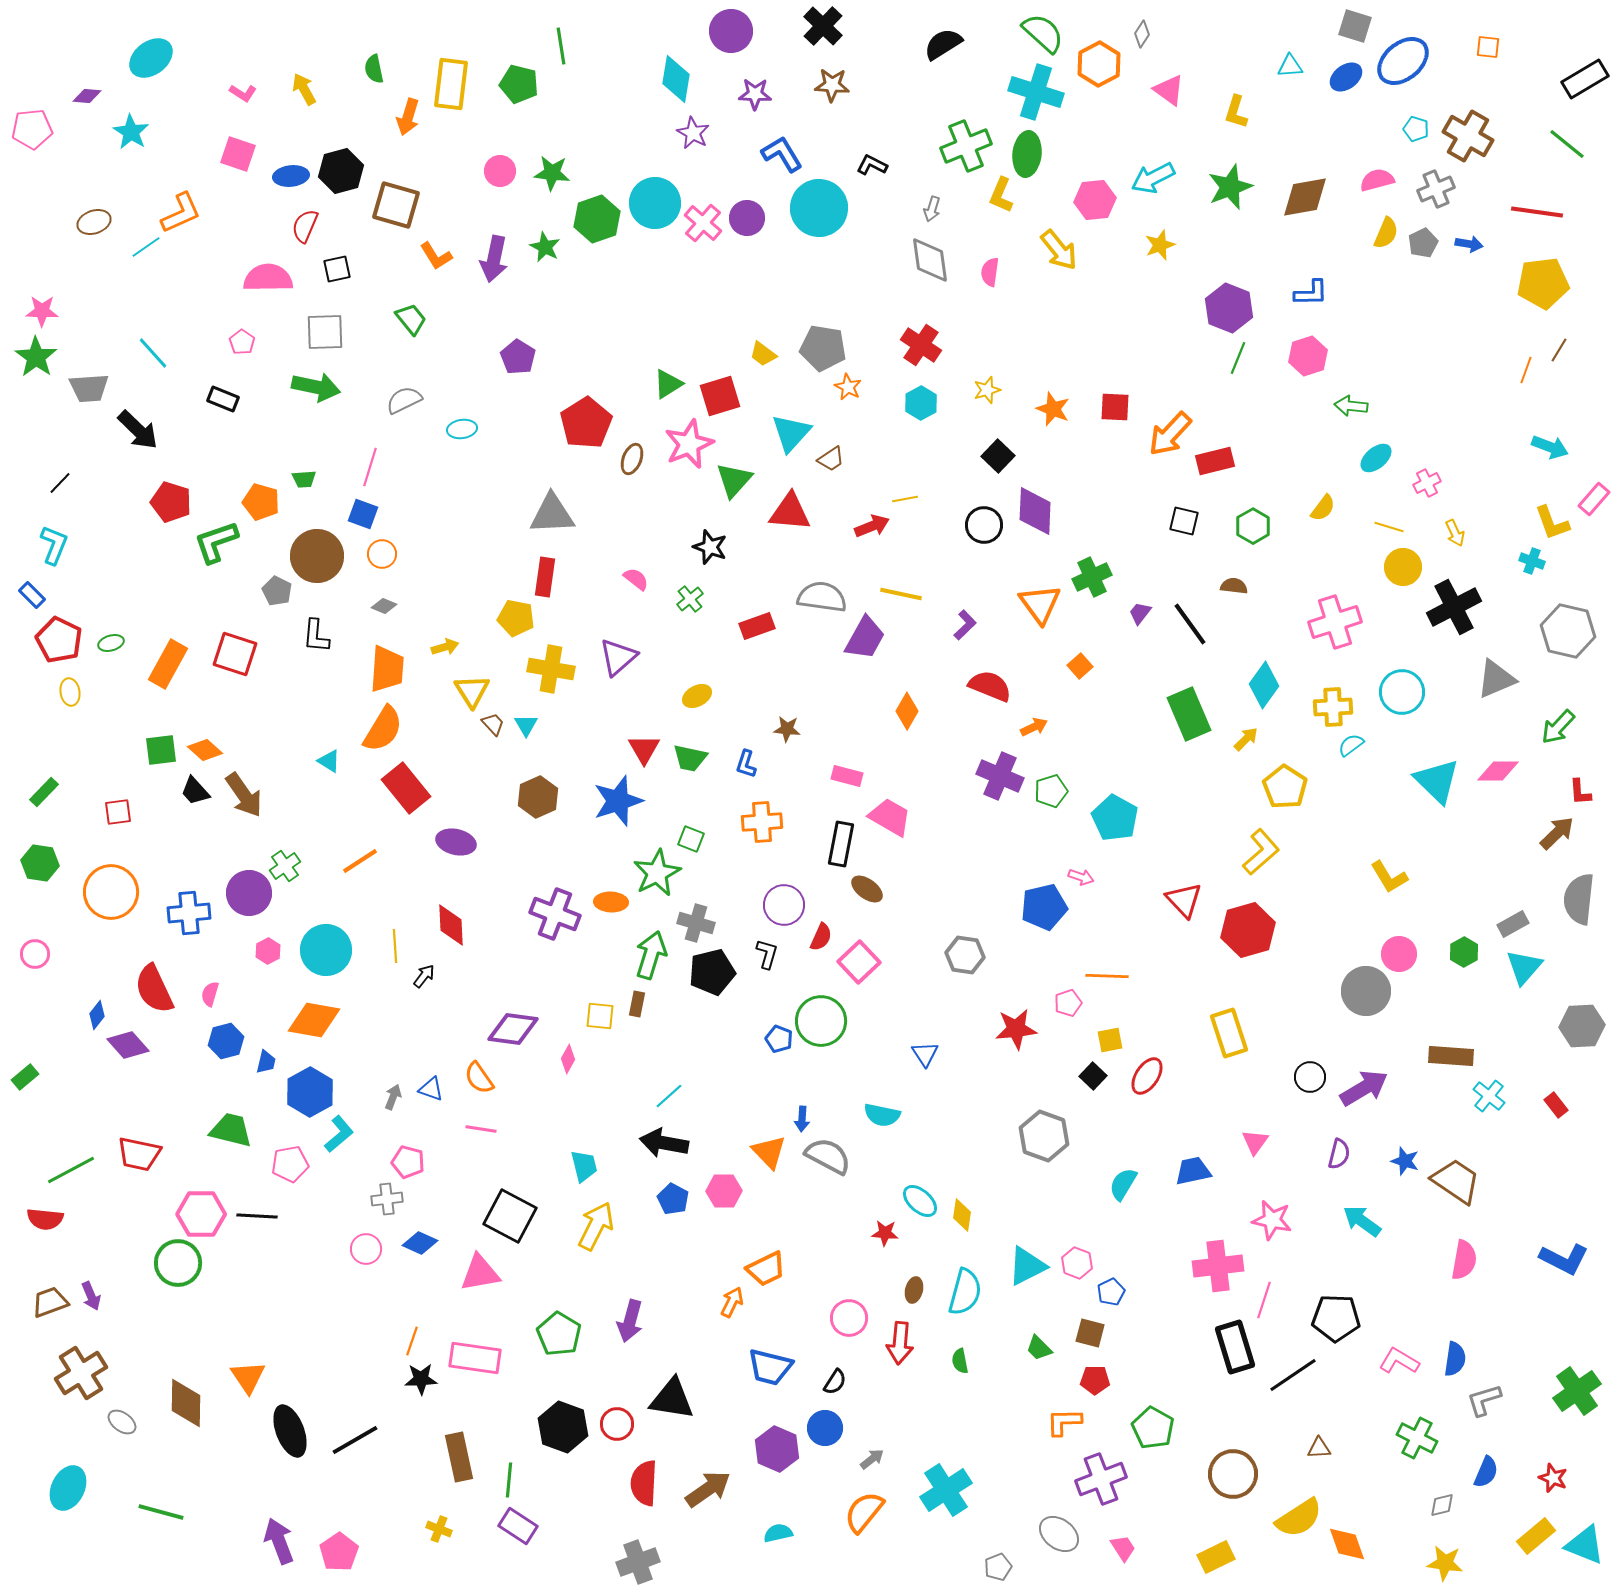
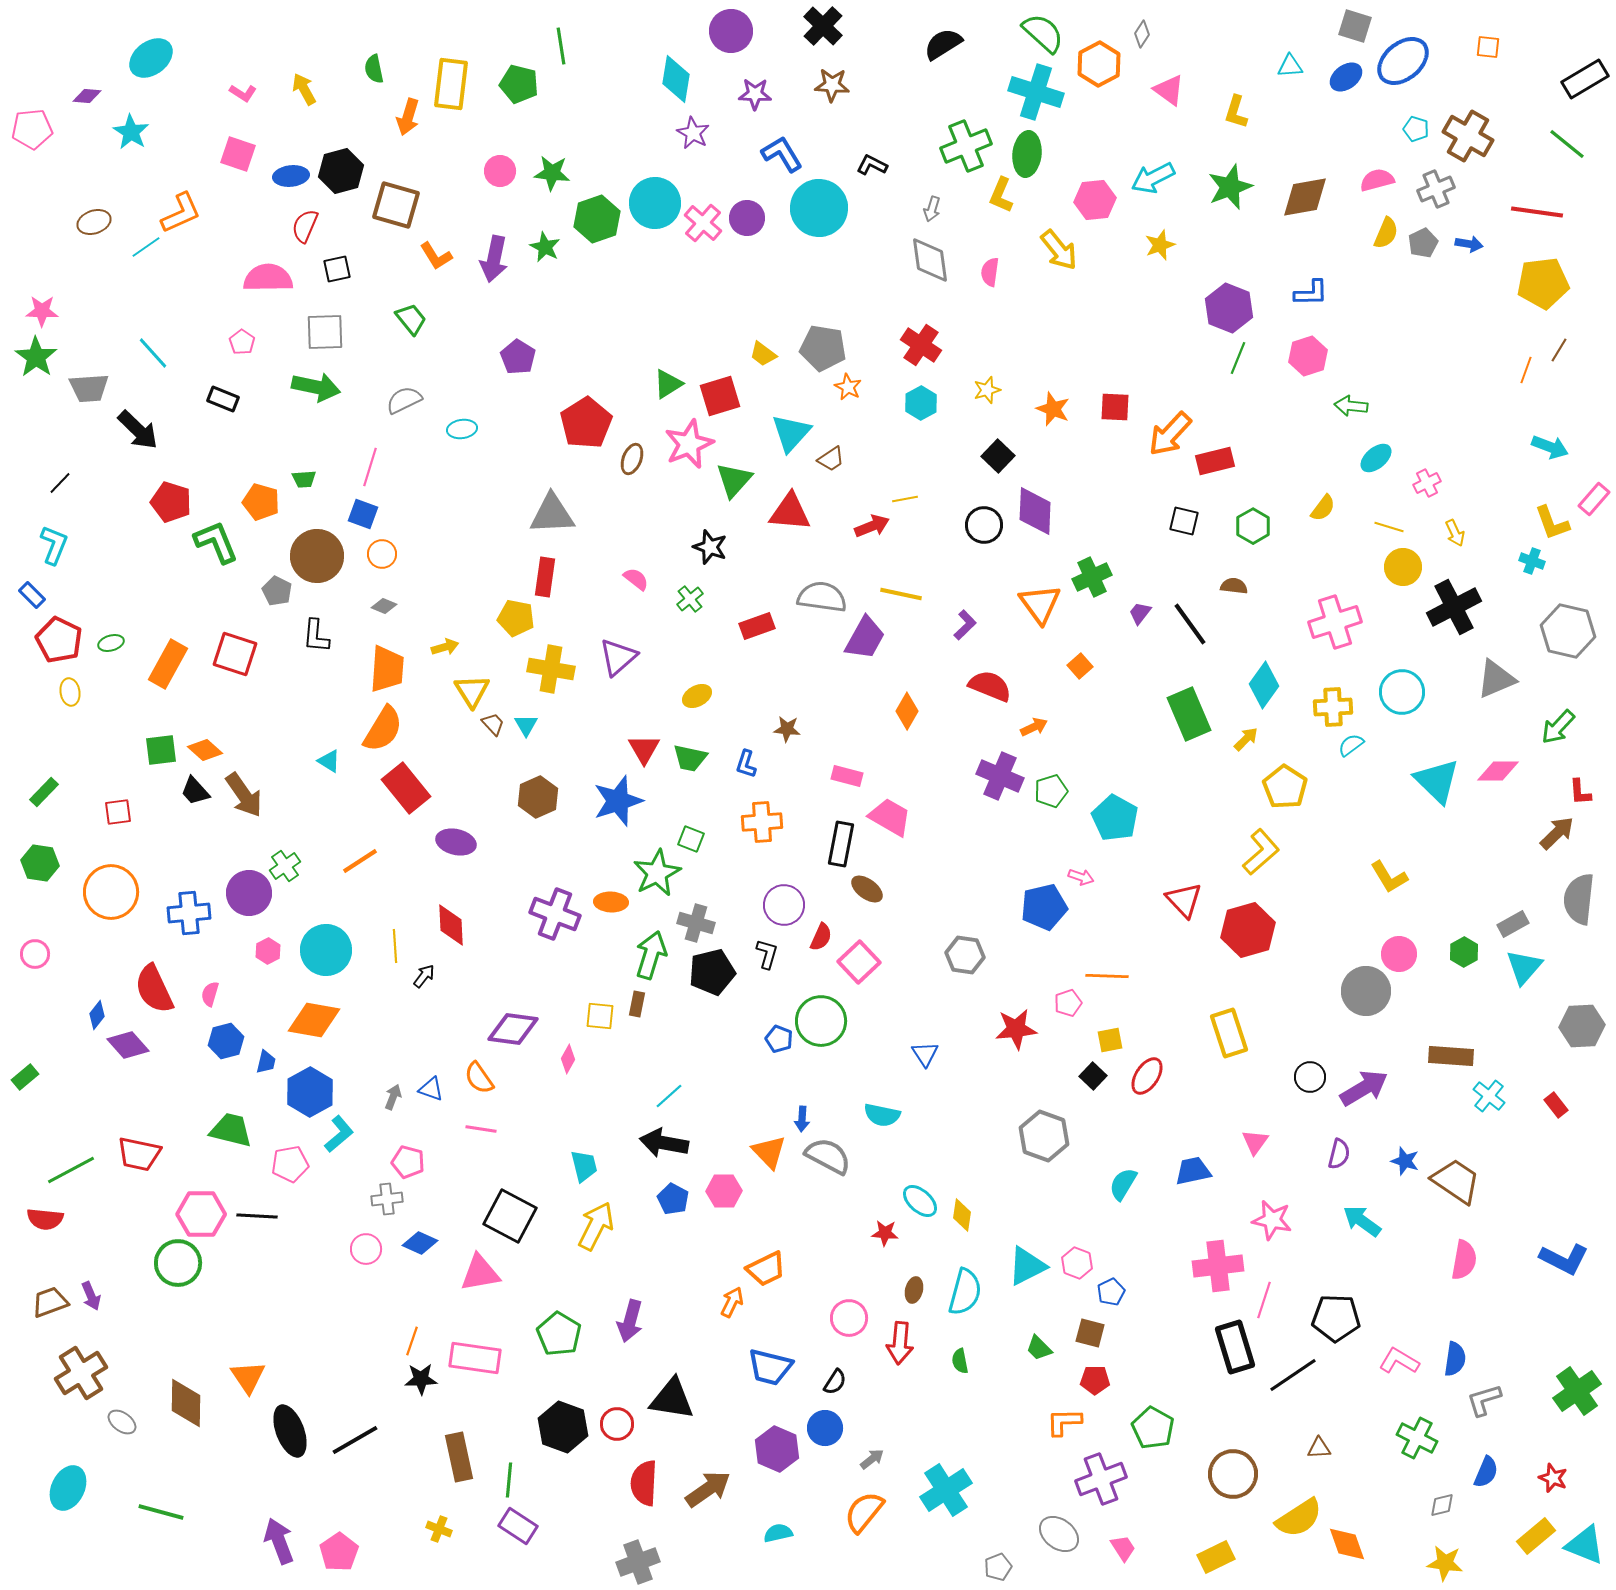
green L-shape at (216, 542): rotated 87 degrees clockwise
